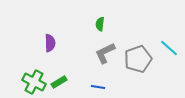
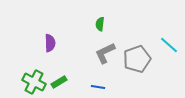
cyan line: moved 3 px up
gray pentagon: moved 1 px left
